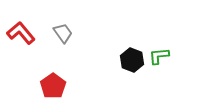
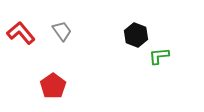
gray trapezoid: moved 1 px left, 2 px up
black hexagon: moved 4 px right, 25 px up
